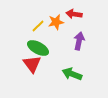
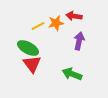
red arrow: moved 2 px down
orange star: moved 1 px down
yellow line: rotated 16 degrees clockwise
green ellipse: moved 10 px left
